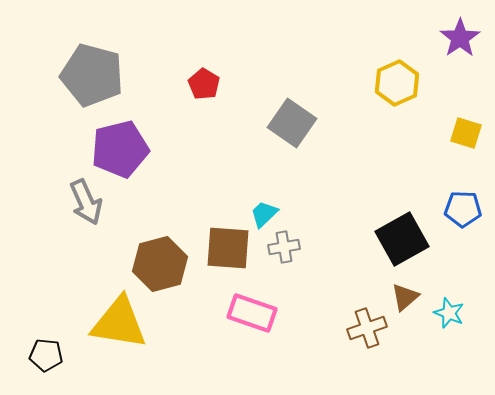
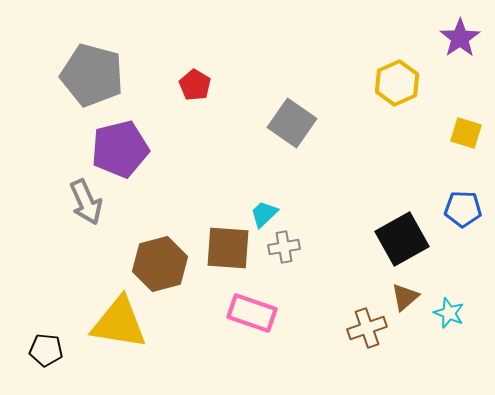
red pentagon: moved 9 px left, 1 px down
black pentagon: moved 5 px up
